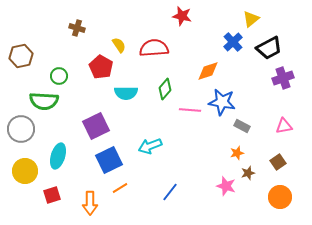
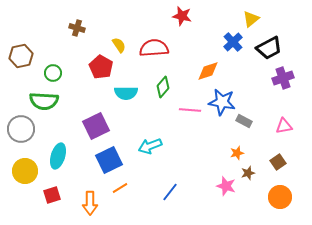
green circle: moved 6 px left, 3 px up
green diamond: moved 2 px left, 2 px up
gray rectangle: moved 2 px right, 5 px up
